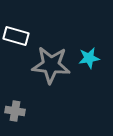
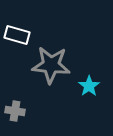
white rectangle: moved 1 px right, 1 px up
cyan star: moved 28 px down; rotated 25 degrees counterclockwise
